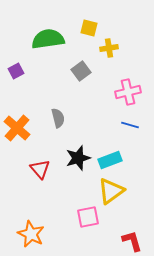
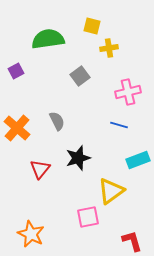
yellow square: moved 3 px right, 2 px up
gray square: moved 1 px left, 5 px down
gray semicircle: moved 1 px left, 3 px down; rotated 12 degrees counterclockwise
blue line: moved 11 px left
cyan rectangle: moved 28 px right
red triangle: rotated 20 degrees clockwise
